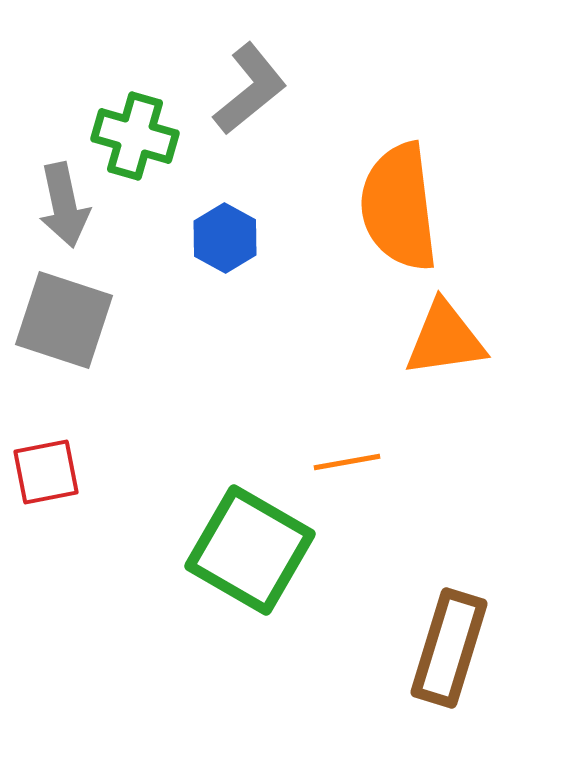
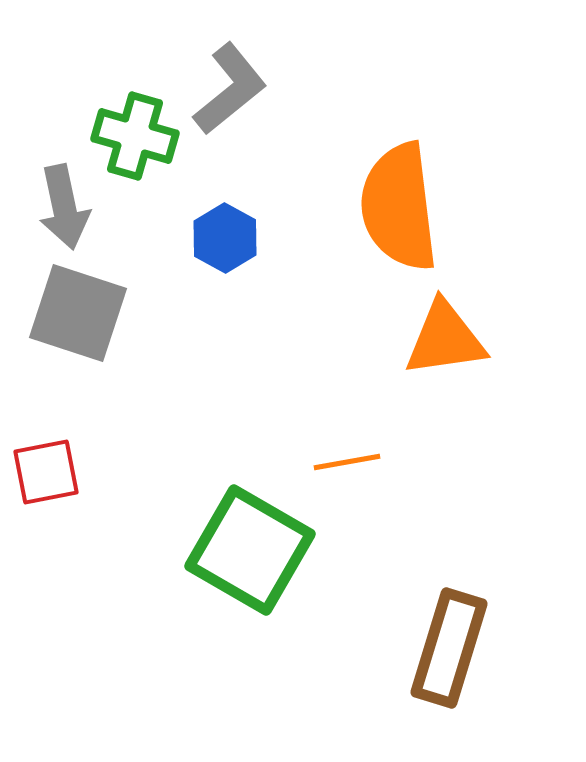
gray L-shape: moved 20 px left
gray arrow: moved 2 px down
gray square: moved 14 px right, 7 px up
